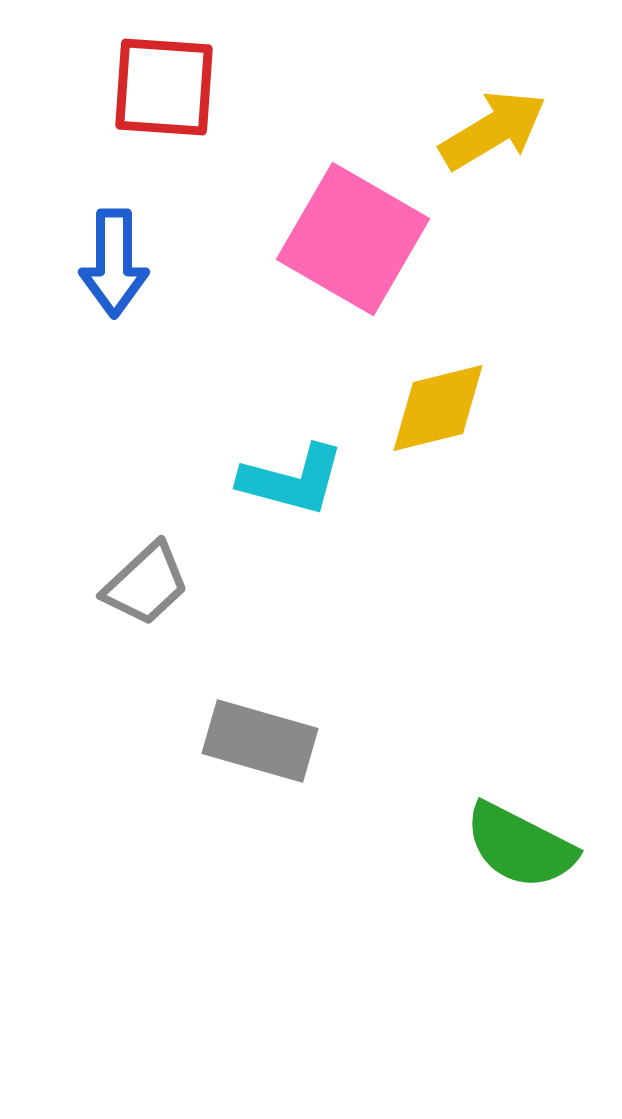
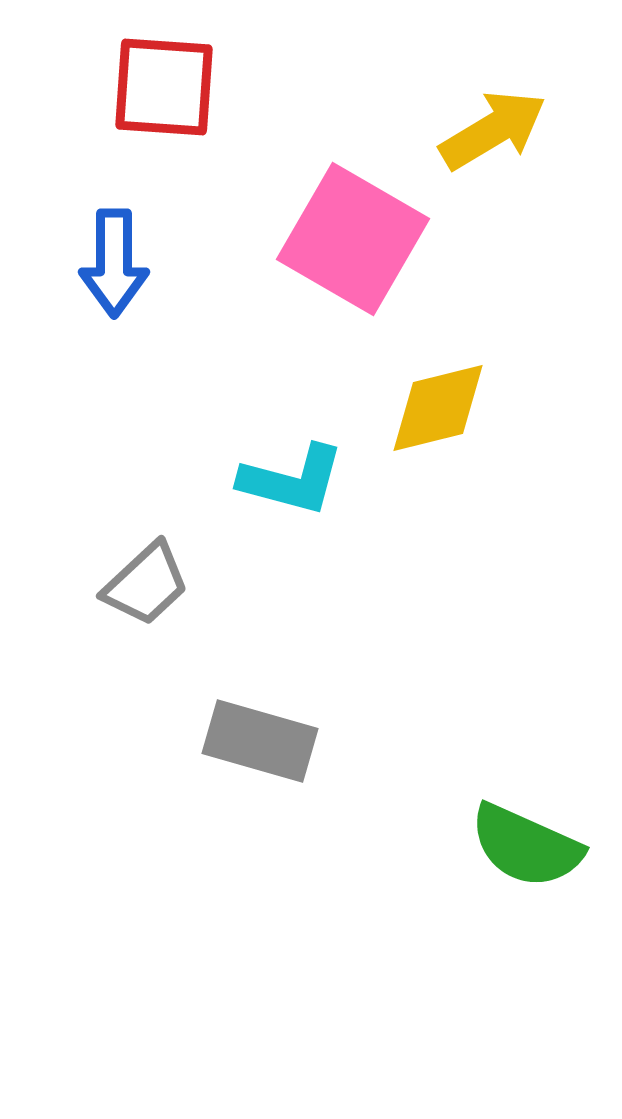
green semicircle: moved 6 px right; rotated 3 degrees counterclockwise
